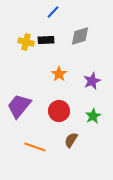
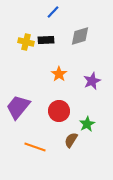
purple trapezoid: moved 1 px left, 1 px down
green star: moved 6 px left, 8 px down
